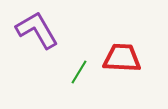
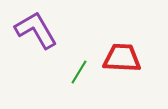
purple L-shape: moved 1 px left
